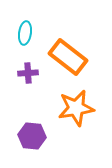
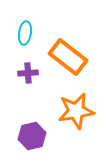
orange star: moved 3 px down
purple hexagon: rotated 20 degrees counterclockwise
